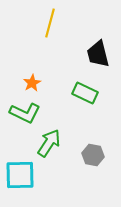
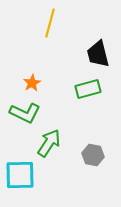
green rectangle: moved 3 px right, 4 px up; rotated 40 degrees counterclockwise
